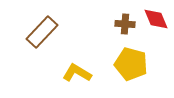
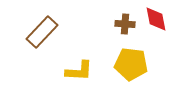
red diamond: rotated 12 degrees clockwise
yellow pentagon: rotated 8 degrees counterclockwise
yellow L-shape: moved 2 px right, 2 px up; rotated 152 degrees clockwise
